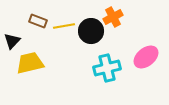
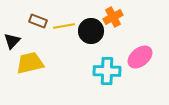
pink ellipse: moved 6 px left
cyan cross: moved 3 px down; rotated 16 degrees clockwise
